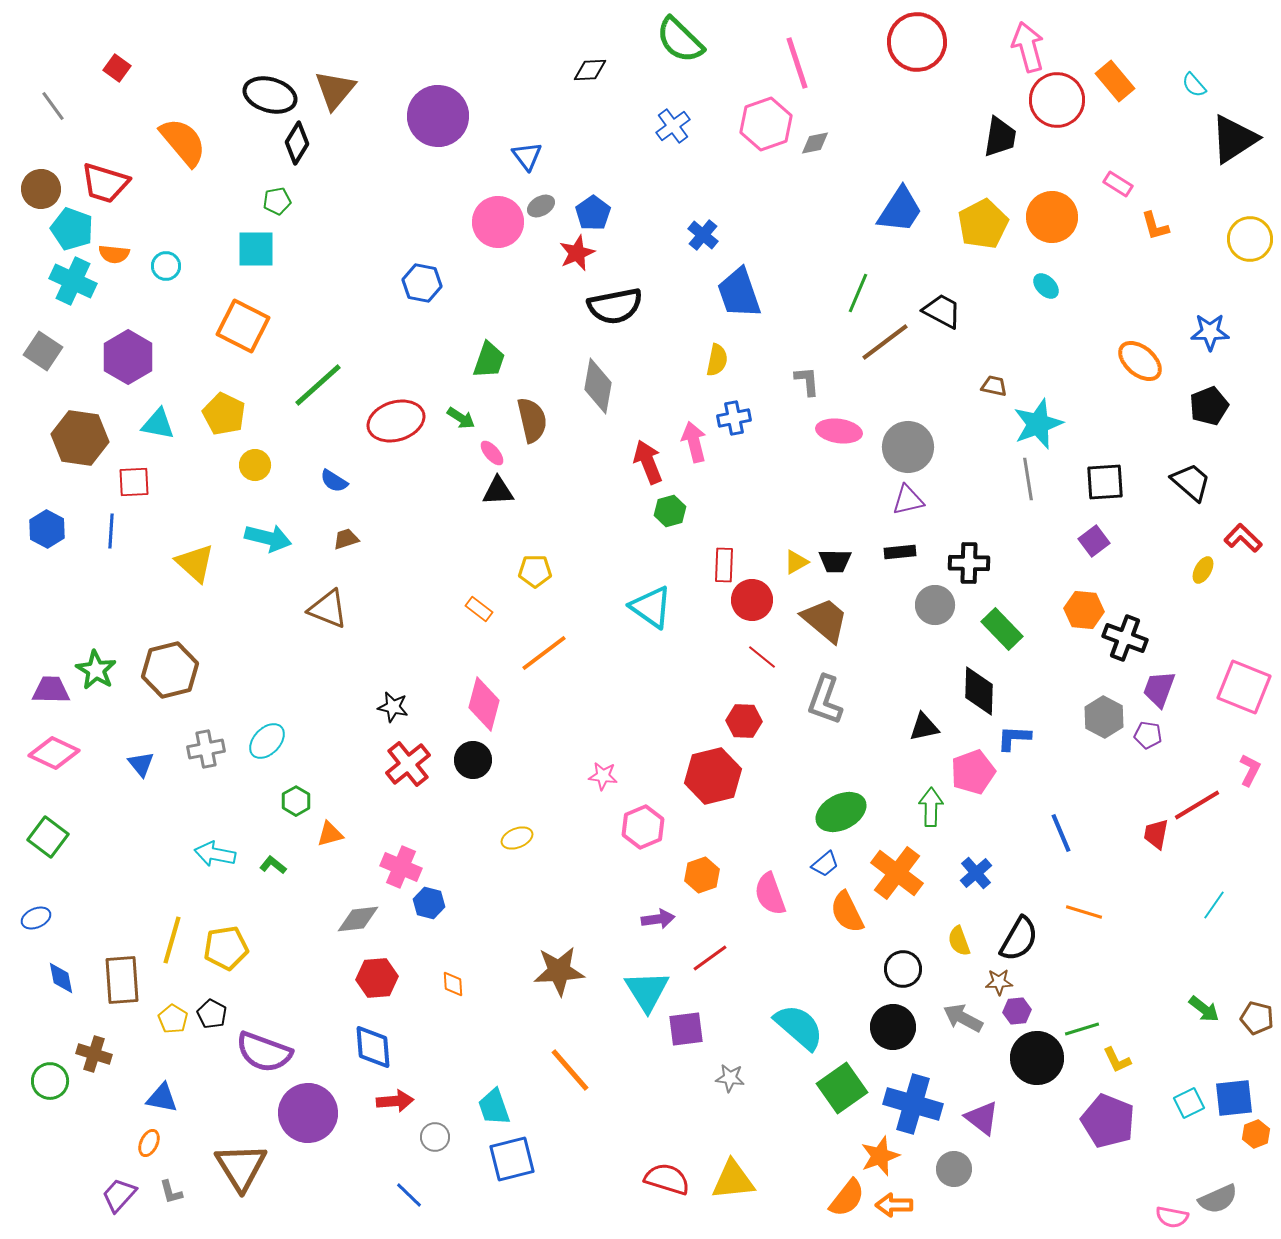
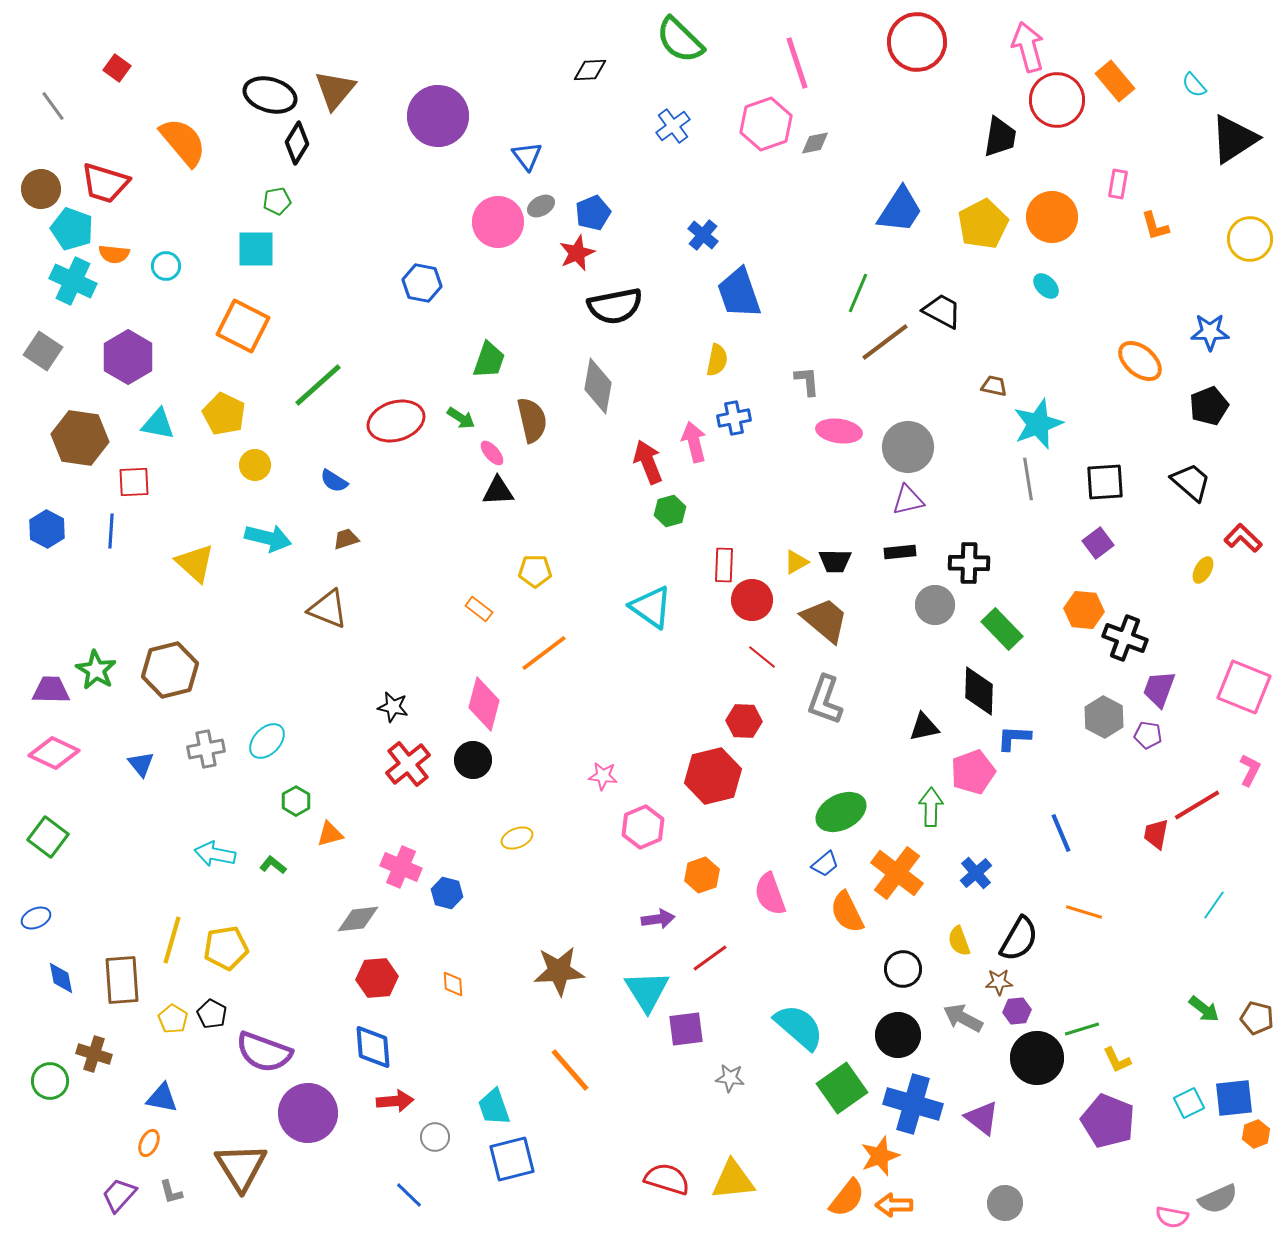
pink rectangle at (1118, 184): rotated 68 degrees clockwise
blue pentagon at (593, 213): rotated 12 degrees clockwise
purple square at (1094, 541): moved 4 px right, 2 px down
blue hexagon at (429, 903): moved 18 px right, 10 px up
black circle at (893, 1027): moved 5 px right, 8 px down
gray circle at (954, 1169): moved 51 px right, 34 px down
